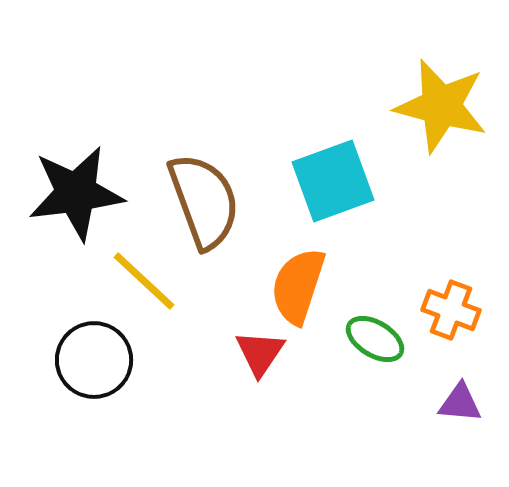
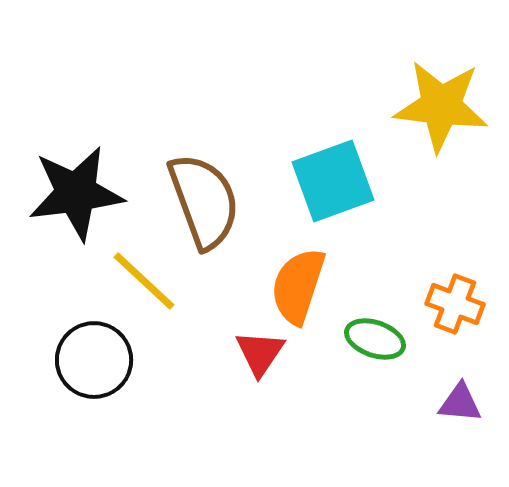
yellow star: rotated 8 degrees counterclockwise
orange cross: moved 4 px right, 6 px up
green ellipse: rotated 12 degrees counterclockwise
